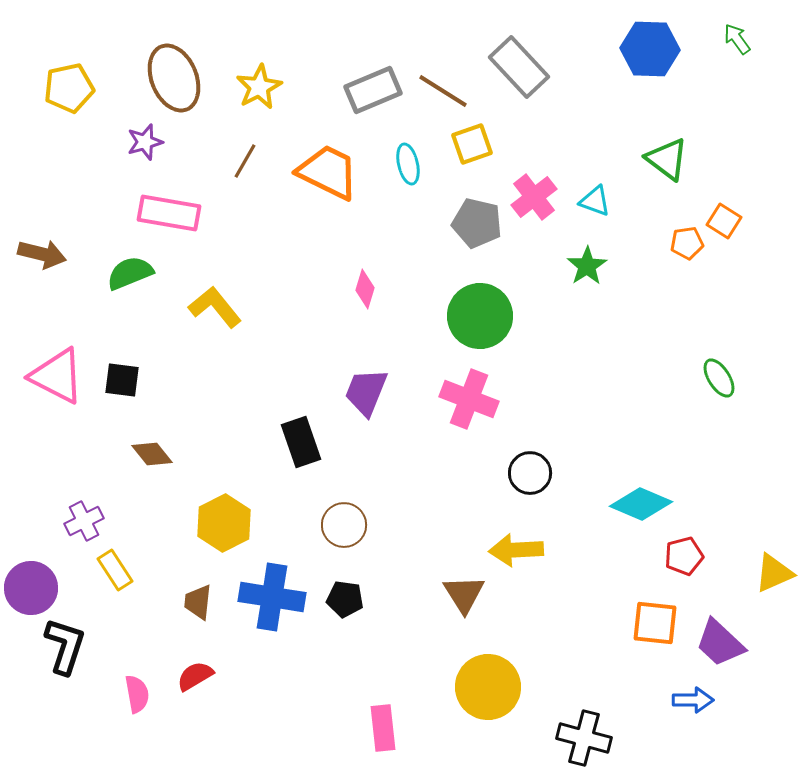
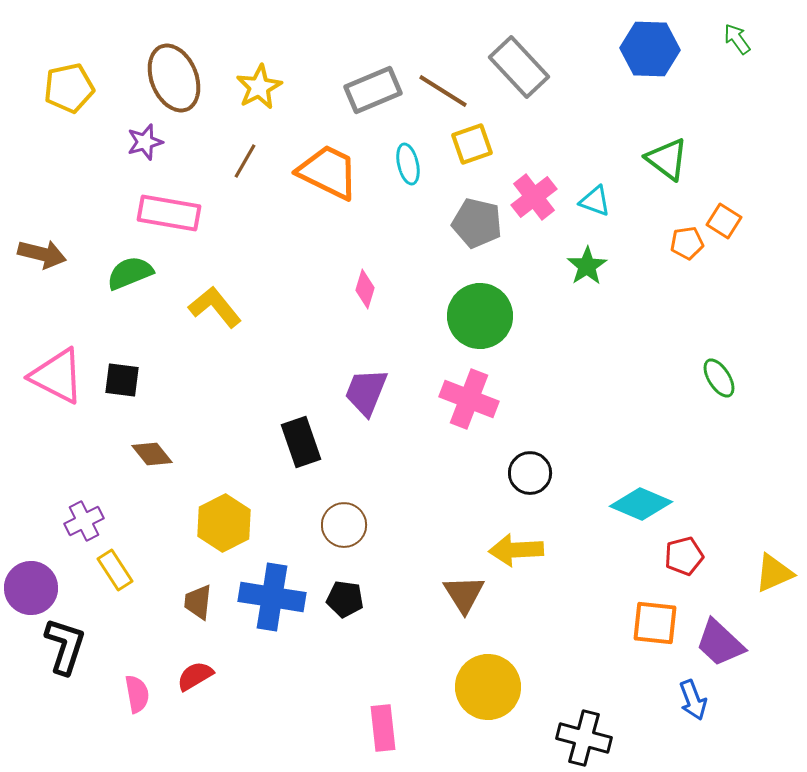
blue arrow at (693, 700): rotated 69 degrees clockwise
